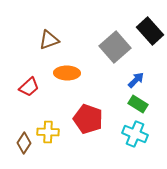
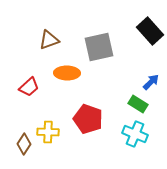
gray square: moved 16 px left; rotated 28 degrees clockwise
blue arrow: moved 15 px right, 2 px down
brown diamond: moved 1 px down
